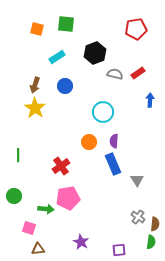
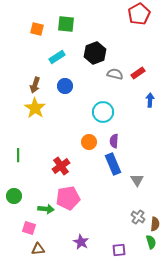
red pentagon: moved 3 px right, 15 px up; rotated 20 degrees counterclockwise
green semicircle: rotated 24 degrees counterclockwise
